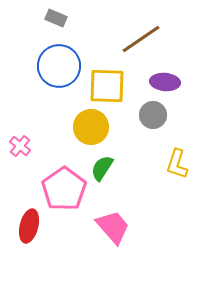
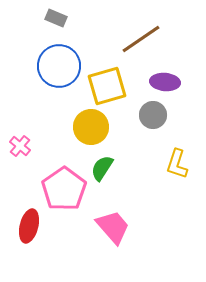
yellow square: rotated 18 degrees counterclockwise
